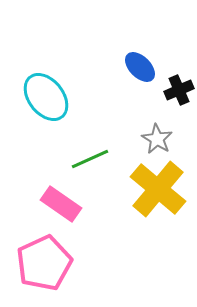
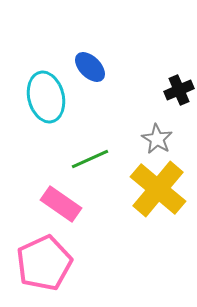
blue ellipse: moved 50 px left
cyan ellipse: rotated 24 degrees clockwise
